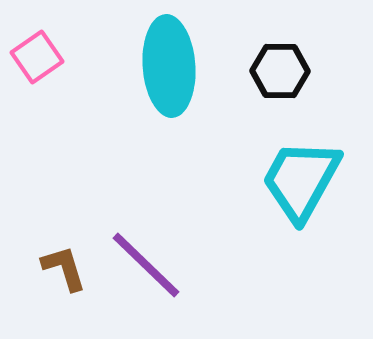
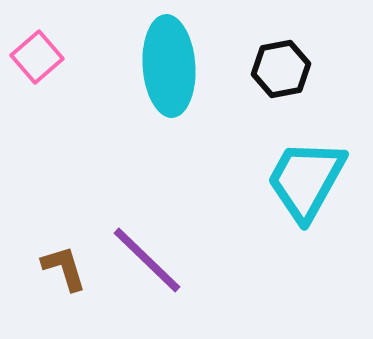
pink square: rotated 6 degrees counterclockwise
black hexagon: moved 1 px right, 2 px up; rotated 12 degrees counterclockwise
cyan trapezoid: moved 5 px right
purple line: moved 1 px right, 5 px up
